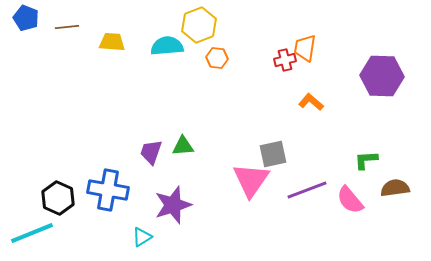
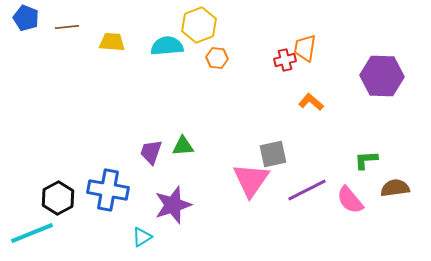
purple line: rotated 6 degrees counterclockwise
black hexagon: rotated 8 degrees clockwise
